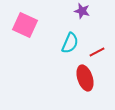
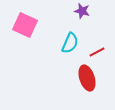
red ellipse: moved 2 px right
